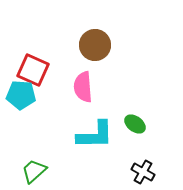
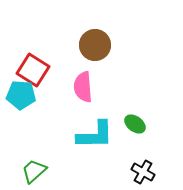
red square: rotated 8 degrees clockwise
